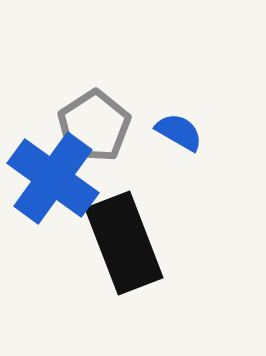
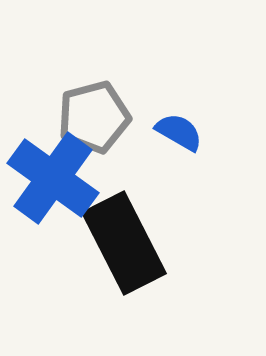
gray pentagon: moved 9 px up; rotated 18 degrees clockwise
black rectangle: rotated 6 degrees counterclockwise
